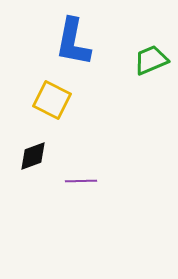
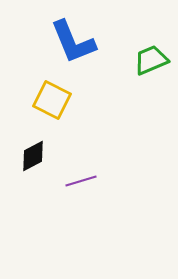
blue L-shape: rotated 33 degrees counterclockwise
black diamond: rotated 8 degrees counterclockwise
purple line: rotated 16 degrees counterclockwise
